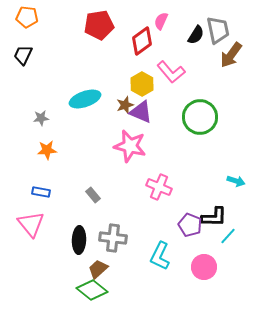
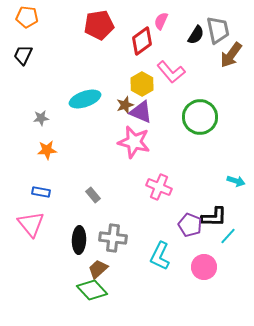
pink star: moved 4 px right, 4 px up
green diamond: rotated 8 degrees clockwise
